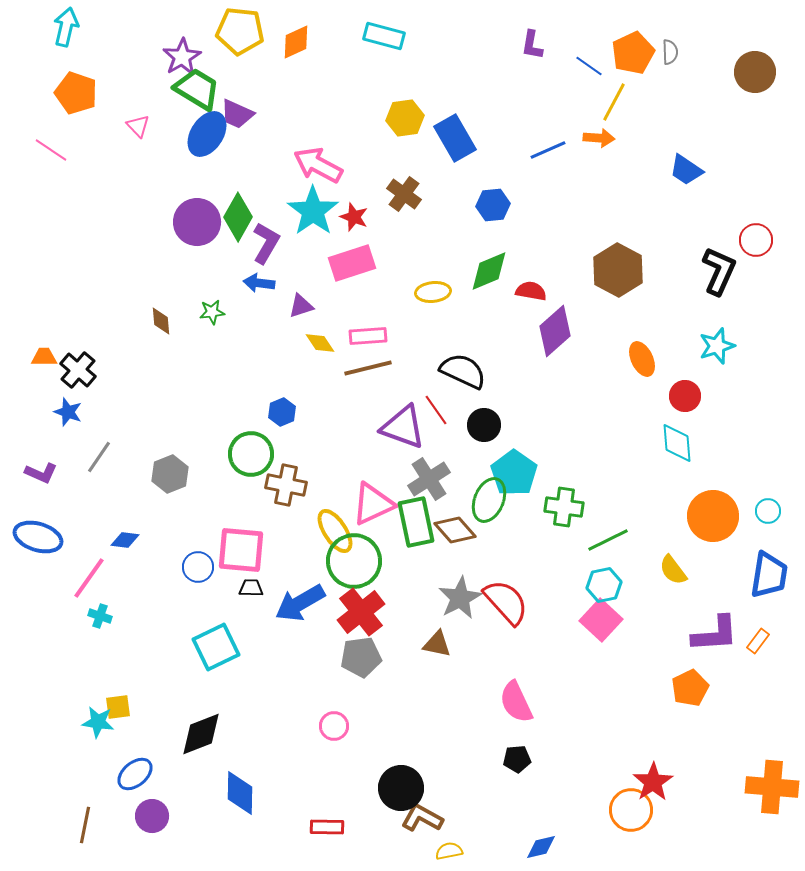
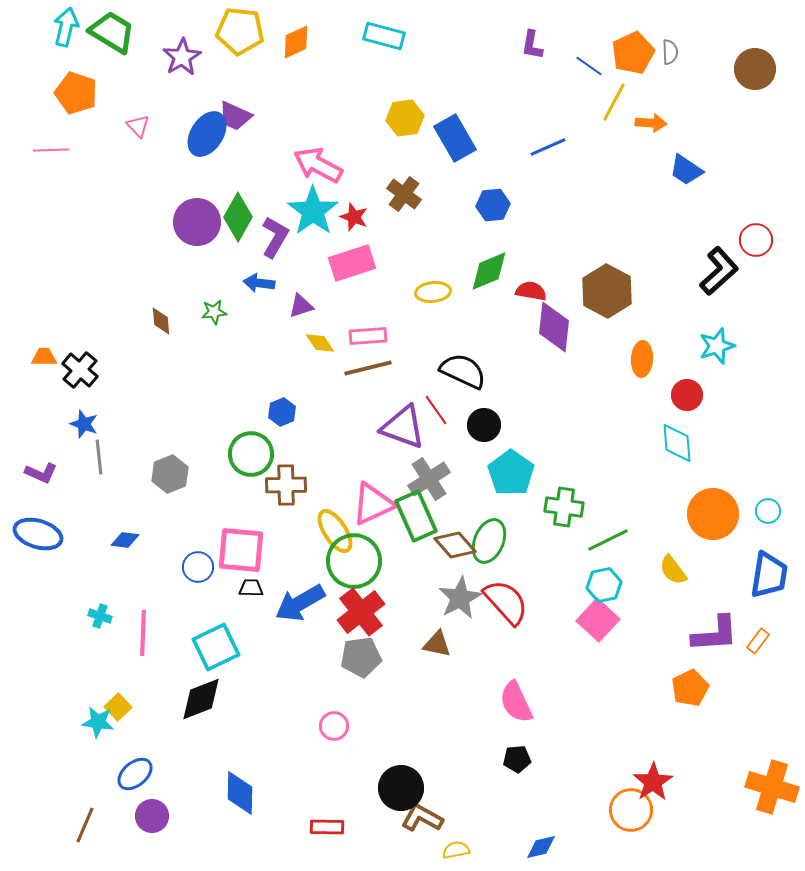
brown circle at (755, 72): moved 3 px up
green trapezoid at (197, 89): moved 85 px left, 57 px up
purple trapezoid at (237, 114): moved 2 px left, 2 px down
orange arrow at (599, 138): moved 52 px right, 15 px up
pink line at (51, 150): rotated 36 degrees counterclockwise
blue line at (548, 150): moved 3 px up
purple L-shape at (266, 243): moved 9 px right, 6 px up
brown hexagon at (618, 270): moved 11 px left, 21 px down
black L-shape at (719, 271): rotated 24 degrees clockwise
green star at (212, 312): moved 2 px right
purple diamond at (555, 331): moved 1 px left, 4 px up; rotated 42 degrees counterclockwise
orange ellipse at (642, 359): rotated 28 degrees clockwise
black cross at (78, 370): moved 2 px right
red circle at (685, 396): moved 2 px right, 1 px up
blue star at (68, 412): moved 16 px right, 12 px down
gray line at (99, 457): rotated 40 degrees counterclockwise
cyan pentagon at (514, 473): moved 3 px left
brown cross at (286, 485): rotated 12 degrees counterclockwise
green ellipse at (489, 500): moved 41 px down
orange circle at (713, 516): moved 2 px up
green rectangle at (416, 522): moved 6 px up; rotated 12 degrees counterclockwise
brown diamond at (455, 530): moved 15 px down
blue ellipse at (38, 537): moved 3 px up
pink line at (89, 578): moved 54 px right, 55 px down; rotated 33 degrees counterclockwise
pink square at (601, 620): moved 3 px left
yellow square at (118, 707): rotated 36 degrees counterclockwise
black diamond at (201, 734): moved 35 px up
orange cross at (772, 787): rotated 12 degrees clockwise
brown line at (85, 825): rotated 12 degrees clockwise
yellow semicircle at (449, 851): moved 7 px right, 1 px up
